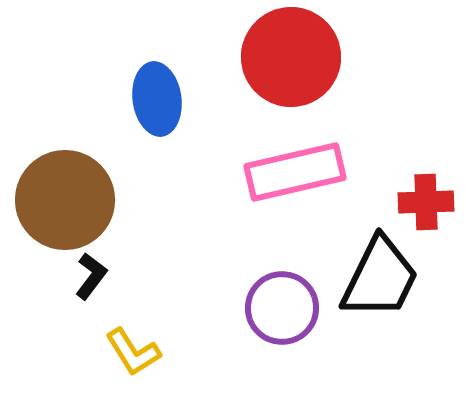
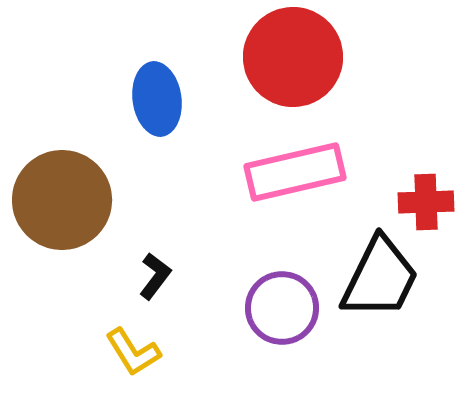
red circle: moved 2 px right
brown circle: moved 3 px left
black L-shape: moved 64 px right
